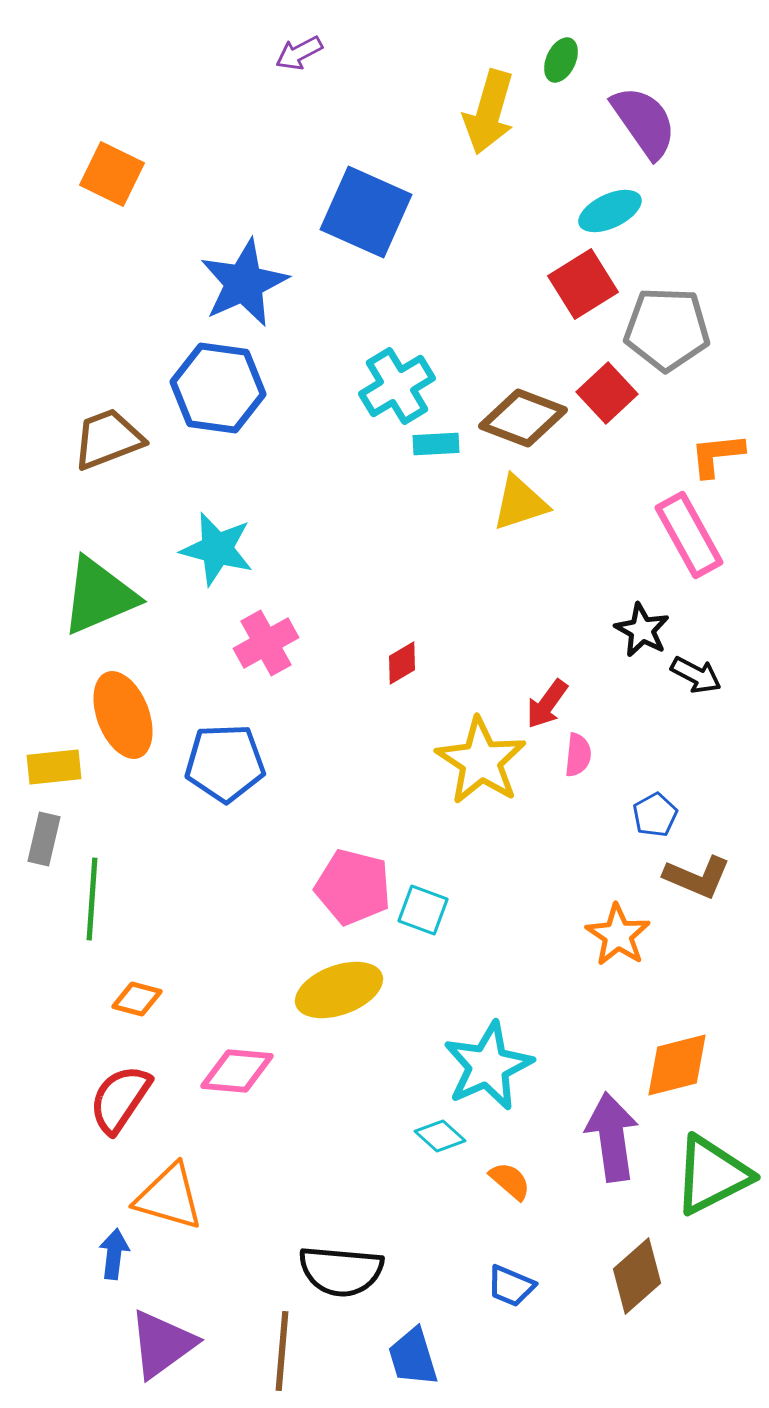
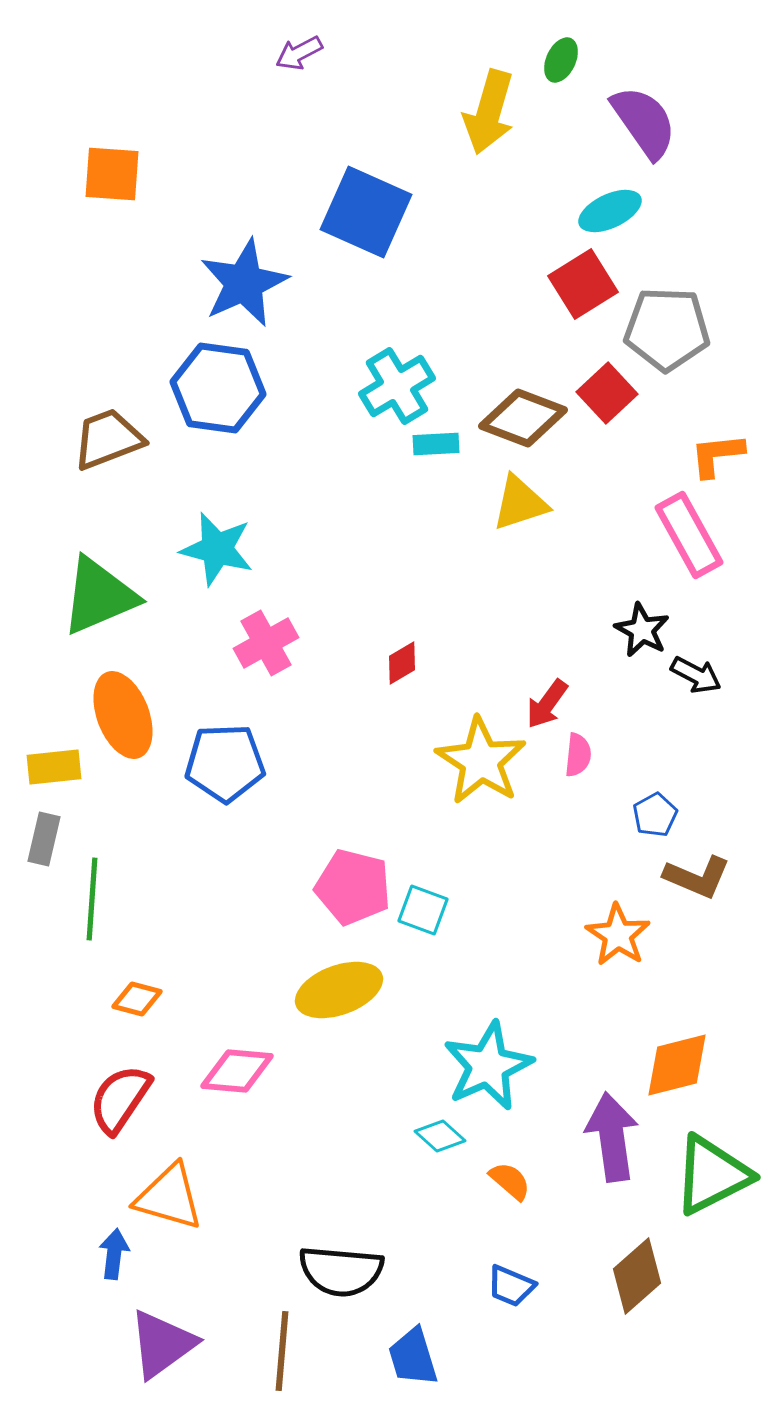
orange square at (112, 174): rotated 22 degrees counterclockwise
